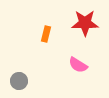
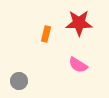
red star: moved 6 px left
